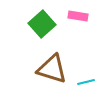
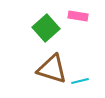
green square: moved 4 px right, 4 px down
cyan line: moved 6 px left, 1 px up
